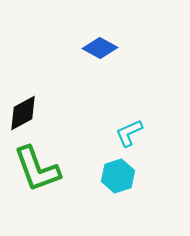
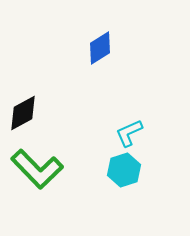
blue diamond: rotated 60 degrees counterclockwise
green L-shape: rotated 24 degrees counterclockwise
cyan hexagon: moved 6 px right, 6 px up
